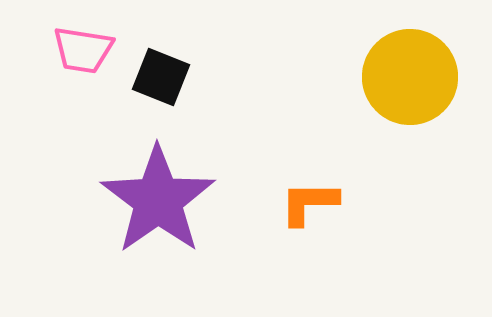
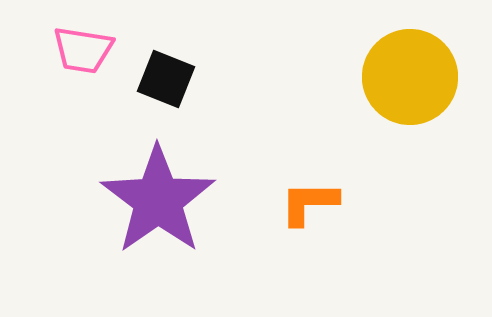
black square: moved 5 px right, 2 px down
